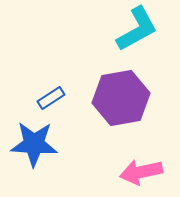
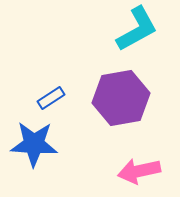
pink arrow: moved 2 px left, 1 px up
